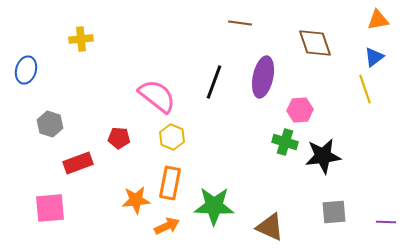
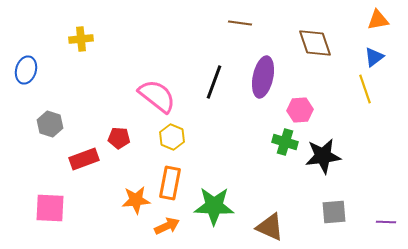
red rectangle: moved 6 px right, 4 px up
pink square: rotated 8 degrees clockwise
